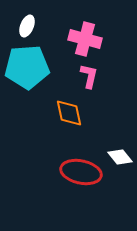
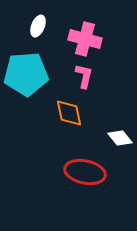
white ellipse: moved 11 px right
cyan pentagon: moved 1 px left, 7 px down
pink L-shape: moved 5 px left
white diamond: moved 19 px up
red ellipse: moved 4 px right
